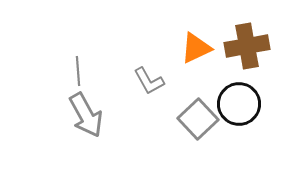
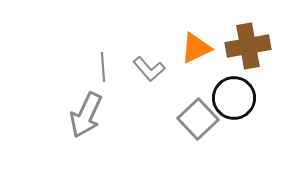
brown cross: moved 1 px right
gray line: moved 25 px right, 4 px up
gray L-shape: moved 12 px up; rotated 12 degrees counterclockwise
black circle: moved 5 px left, 6 px up
gray arrow: rotated 54 degrees clockwise
